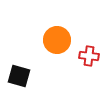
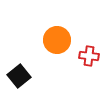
black square: rotated 35 degrees clockwise
